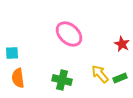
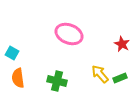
pink ellipse: rotated 20 degrees counterclockwise
cyan square: rotated 32 degrees clockwise
green cross: moved 5 px left, 1 px down
